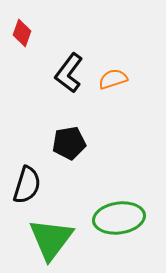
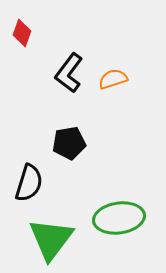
black semicircle: moved 2 px right, 2 px up
